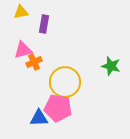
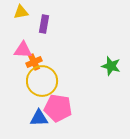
pink triangle: rotated 18 degrees clockwise
yellow circle: moved 23 px left, 1 px up
